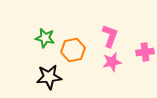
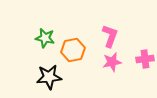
pink cross: moved 7 px down
